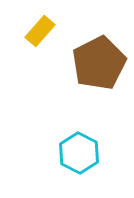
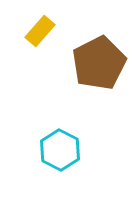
cyan hexagon: moved 19 px left, 3 px up
